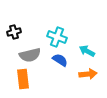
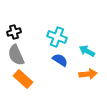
gray semicircle: moved 14 px left; rotated 80 degrees clockwise
orange rectangle: rotated 42 degrees counterclockwise
